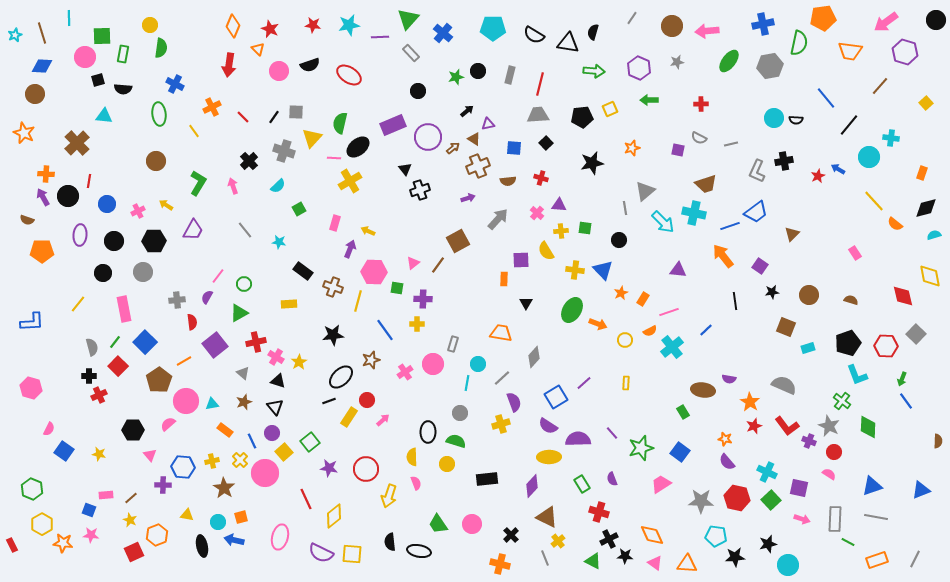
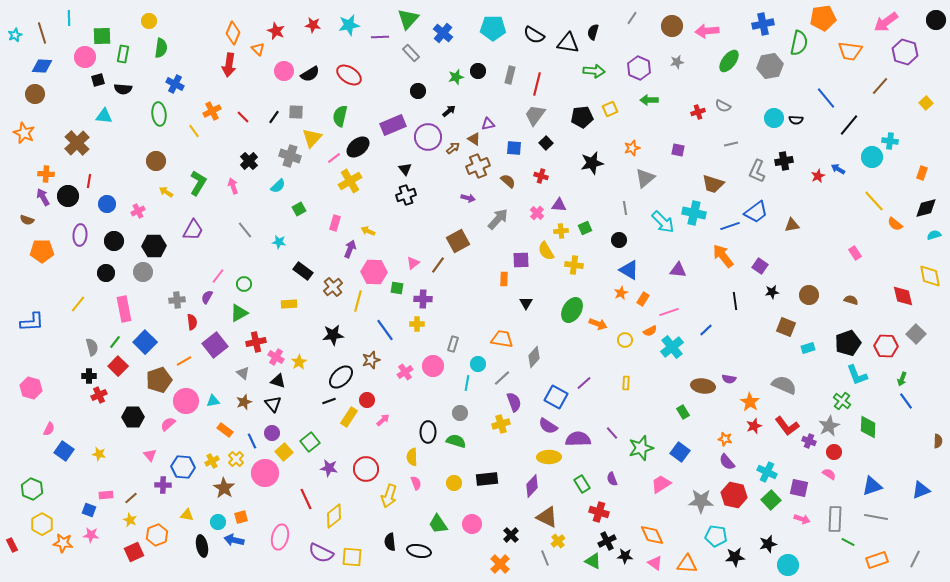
yellow circle at (150, 25): moved 1 px left, 4 px up
orange diamond at (233, 26): moved 7 px down
red star at (270, 29): moved 6 px right, 2 px down
black semicircle at (310, 65): moved 9 px down; rotated 12 degrees counterclockwise
pink circle at (279, 71): moved 5 px right
red line at (540, 84): moved 3 px left
red cross at (701, 104): moved 3 px left, 8 px down; rotated 16 degrees counterclockwise
orange cross at (212, 107): moved 4 px down
black arrow at (467, 111): moved 18 px left
gray trapezoid at (538, 115): moved 3 px left; rotated 50 degrees counterclockwise
green semicircle at (340, 123): moved 7 px up
gray semicircle at (699, 138): moved 24 px right, 32 px up
cyan cross at (891, 138): moved 1 px left, 3 px down
gray cross at (284, 151): moved 6 px right, 5 px down
cyan circle at (869, 157): moved 3 px right
pink line at (334, 158): rotated 40 degrees counterclockwise
red cross at (541, 178): moved 2 px up
brown semicircle at (508, 181): rotated 133 degrees counterclockwise
brown trapezoid at (706, 184): moved 7 px right; rotated 35 degrees clockwise
black cross at (420, 190): moved 14 px left, 5 px down
gray triangle at (645, 191): moved 13 px up
purple arrow at (468, 198): rotated 32 degrees clockwise
yellow arrow at (166, 205): moved 13 px up
green square at (585, 228): rotated 32 degrees counterclockwise
brown triangle at (792, 234): moved 9 px up; rotated 35 degrees clockwise
black hexagon at (154, 241): moved 5 px down
yellow cross at (575, 270): moved 1 px left, 5 px up
blue triangle at (603, 270): moved 26 px right; rotated 15 degrees counterclockwise
black circle at (103, 273): moved 3 px right
brown cross at (333, 287): rotated 30 degrees clockwise
orange trapezoid at (501, 333): moved 1 px right, 6 px down
pink circle at (433, 364): moved 2 px down
brown pentagon at (159, 380): rotated 15 degrees clockwise
brown ellipse at (703, 390): moved 4 px up
blue square at (556, 397): rotated 30 degrees counterclockwise
cyan triangle at (212, 404): moved 1 px right, 3 px up
black triangle at (275, 407): moved 2 px left, 3 px up
gray star at (829, 426): rotated 20 degrees clockwise
black hexagon at (133, 430): moved 13 px up
yellow cross at (240, 460): moved 4 px left, 1 px up
yellow cross at (212, 461): rotated 16 degrees counterclockwise
yellow circle at (447, 464): moved 7 px right, 19 px down
red hexagon at (737, 498): moved 3 px left, 3 px up
black cross at (609, 539): moved 2 px left, 2 px down
yellow square at (352, 554): moved 3 px down
orange cross at (500, 564): rotated 30 degrees clockwise
